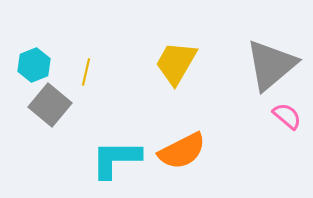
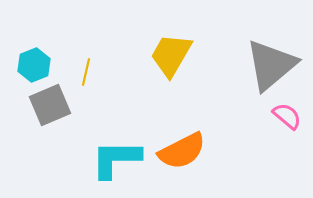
yellow trapezoid: moved 5 px left, 8 px up
gray square: rotated 27 degrees clockwise
